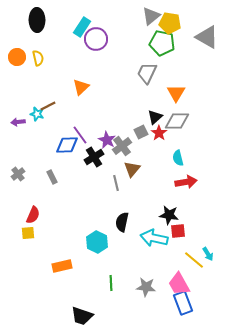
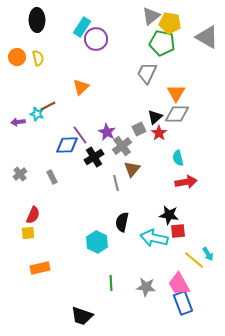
gray diamond at (177, 121): moved 7 px up
gray square at (141, 132): moved 2 px left, 3 px up
purple star at (107, 140): moved 8 px up
gray cross at (18, 174): moved 2 px right
orange rectangle at (62, 266): moved 22 px left, 2 px down
